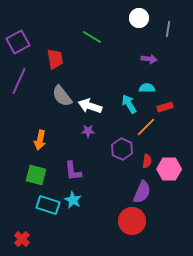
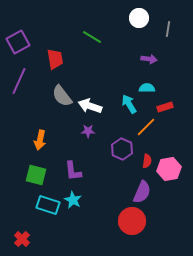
pink hexagon: rotated 10 degrees counterclockwise
